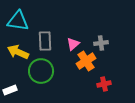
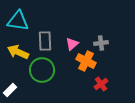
pink triangle: moved 1 px left
orange cross: rotated 30 degrees counterclockwise
green circle: moved 1 px right, 1 px up
red cross: moved 3 px left; rotated 24 degrees counterclockwise
white rectangle: rotated 24 degrees counterclockwise
